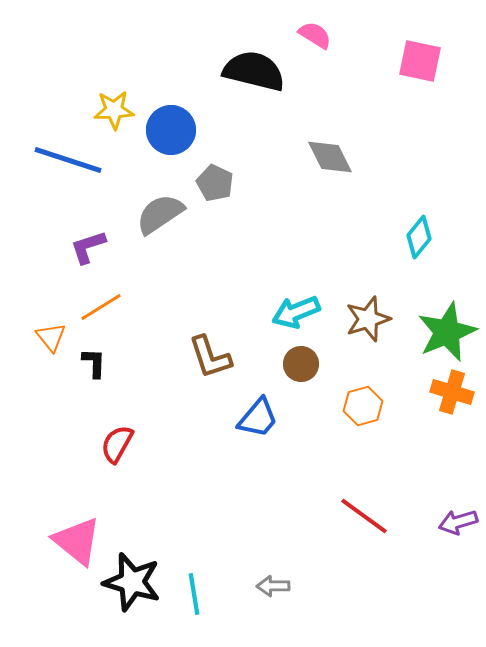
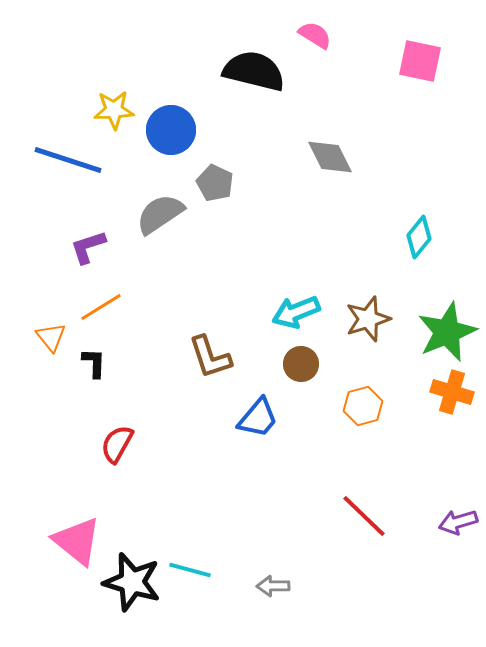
red line: rotated 8 degrees clockwise
cyan line: moved 4 px left, 24 px up; rotated 66 degrees counterclockwise
